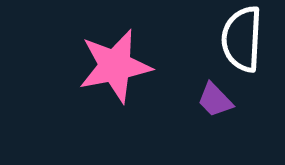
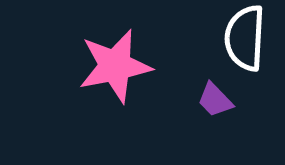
white semicircle: moved 3 px right, 1 px up
